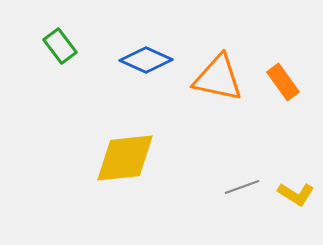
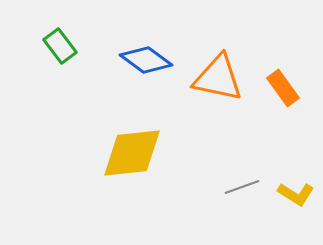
blue diamond: rotated 12 degrees clockwise
orange rectangle: moved 6 px down
yellow diamond: moved 7 px right, 5 px up
